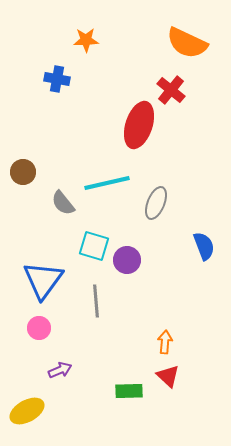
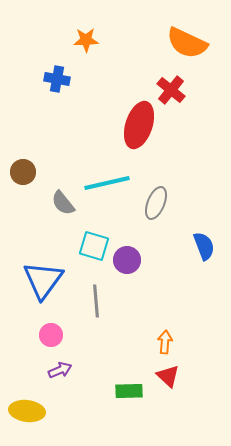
pink circle: moved 12 px right, 7 px down
yellow ellipse: rotated 36 degrees clockwise
